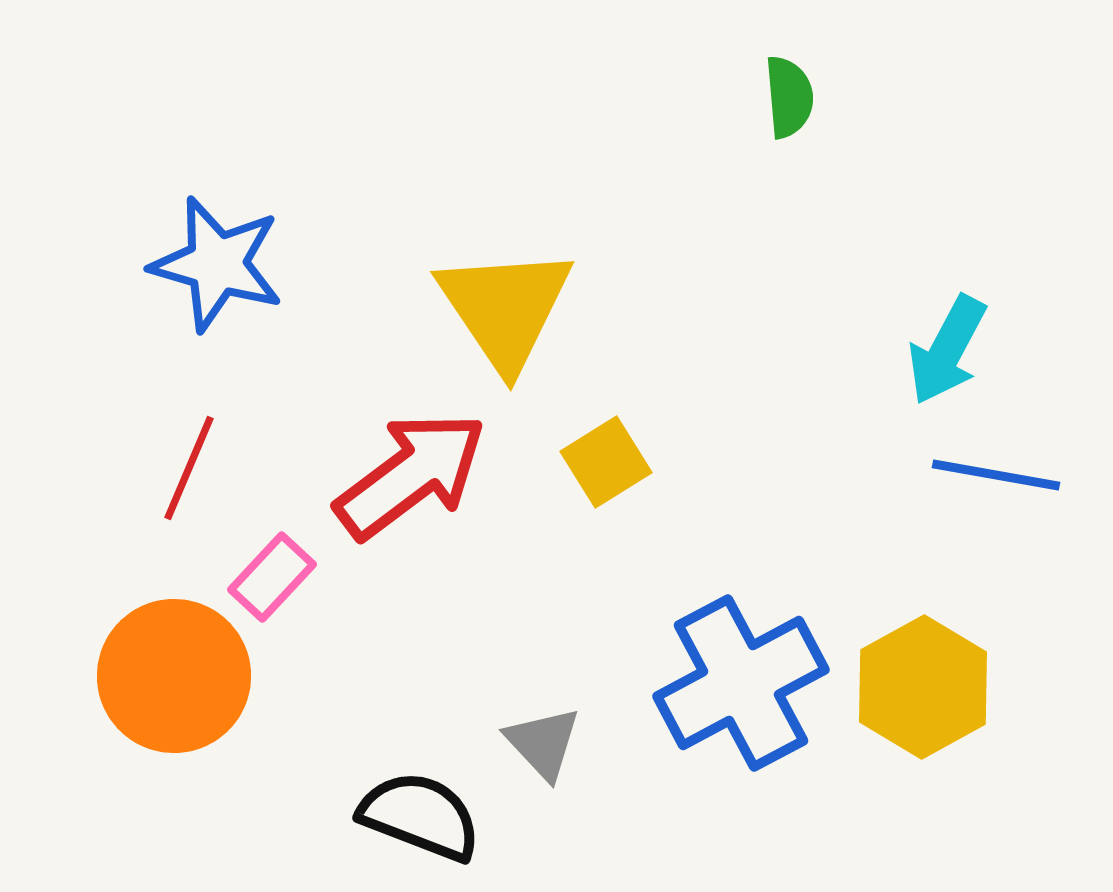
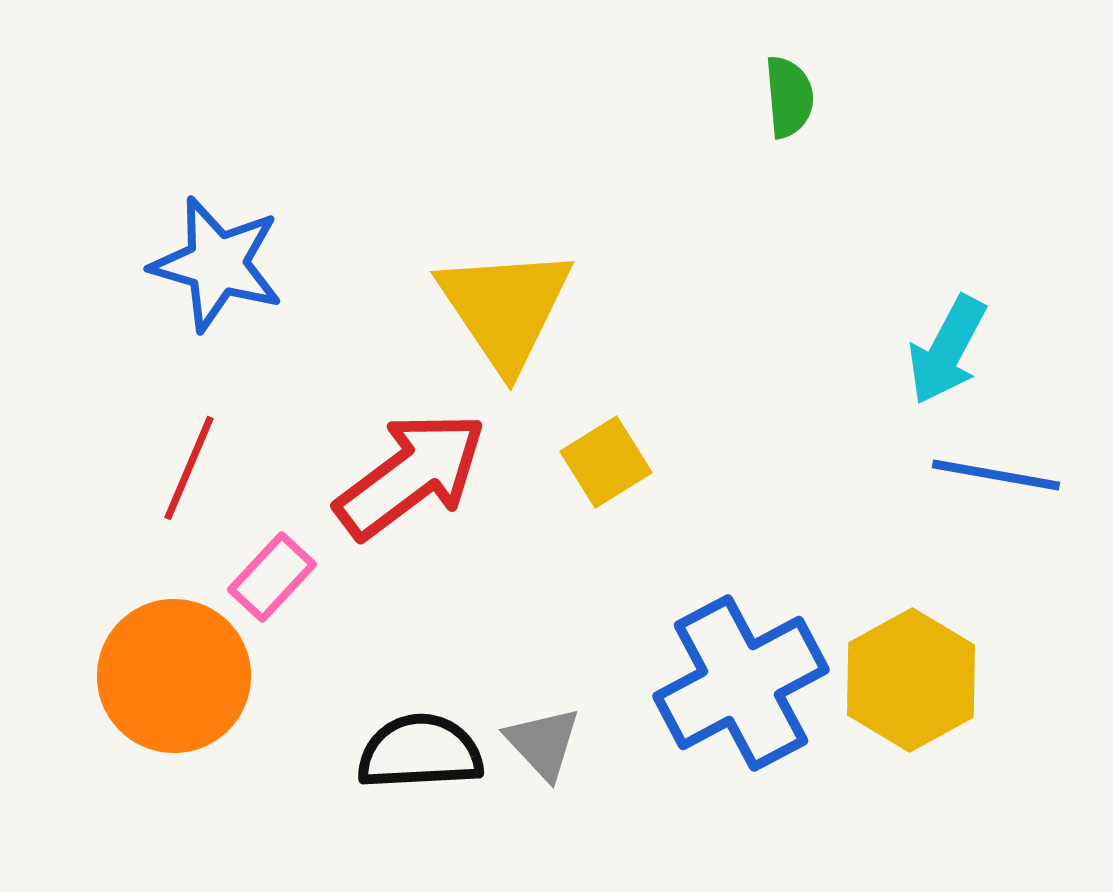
yellow hexagon: moved 12 px left, 7 px up
black semicircle: moved 64 px up; rotated 24 degrees counterclockwise
